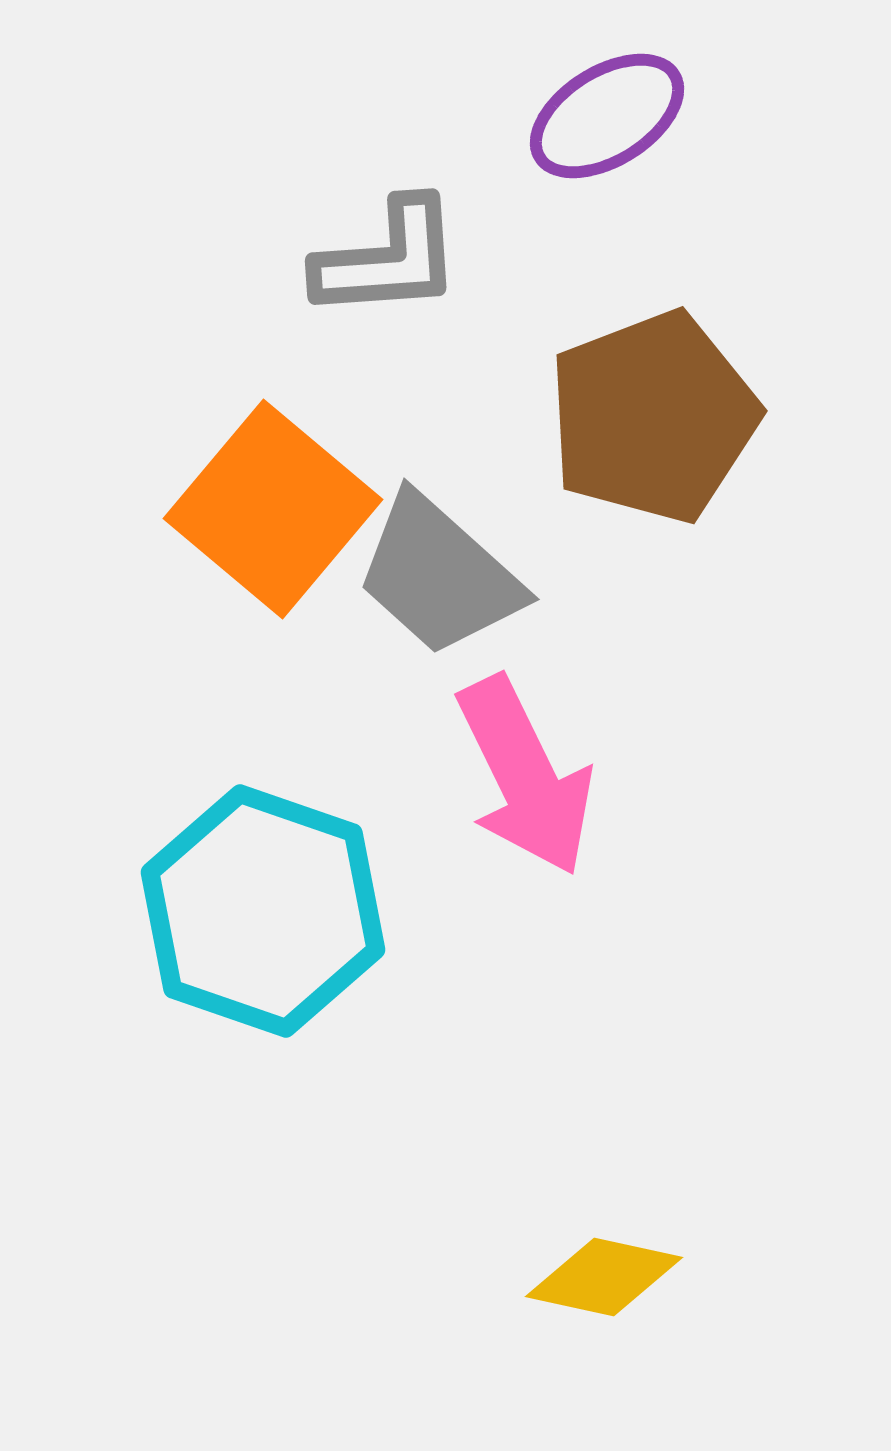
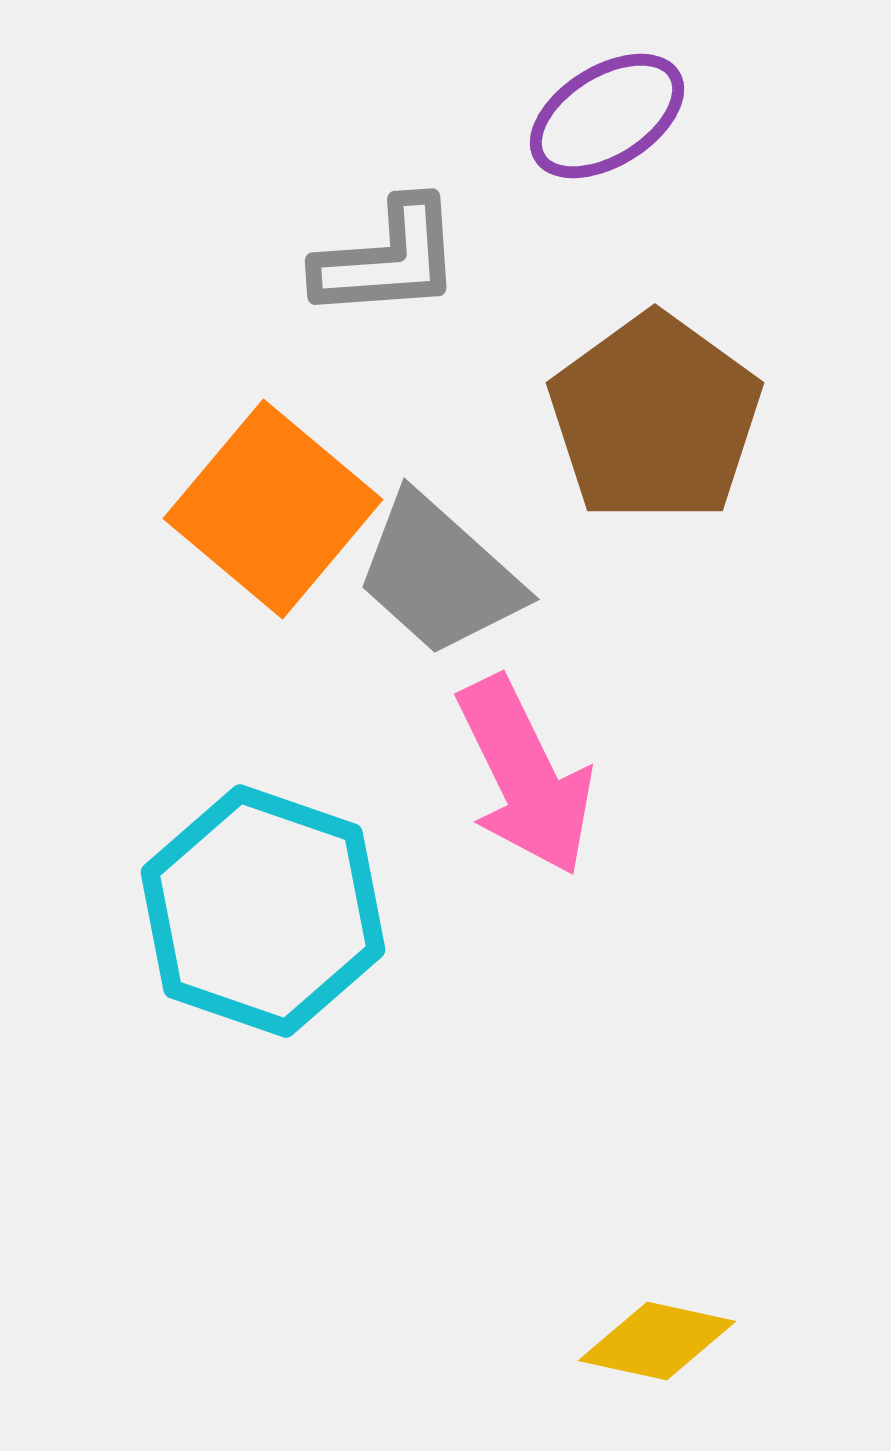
brown pentagon: moved 2 px right, 1 px down; rotated 15 degrees counterclockwise
yellow diamond: moved 53 px right, 64 px down
